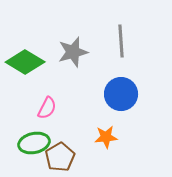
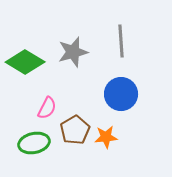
brown pentagon: moved 15 px right, 27 px up
